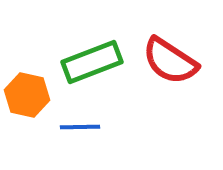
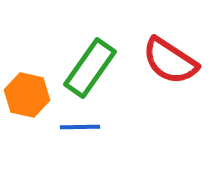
green rectangle: moved 2 px left, 6 px down; rotated 34 degrees counterclockwise
